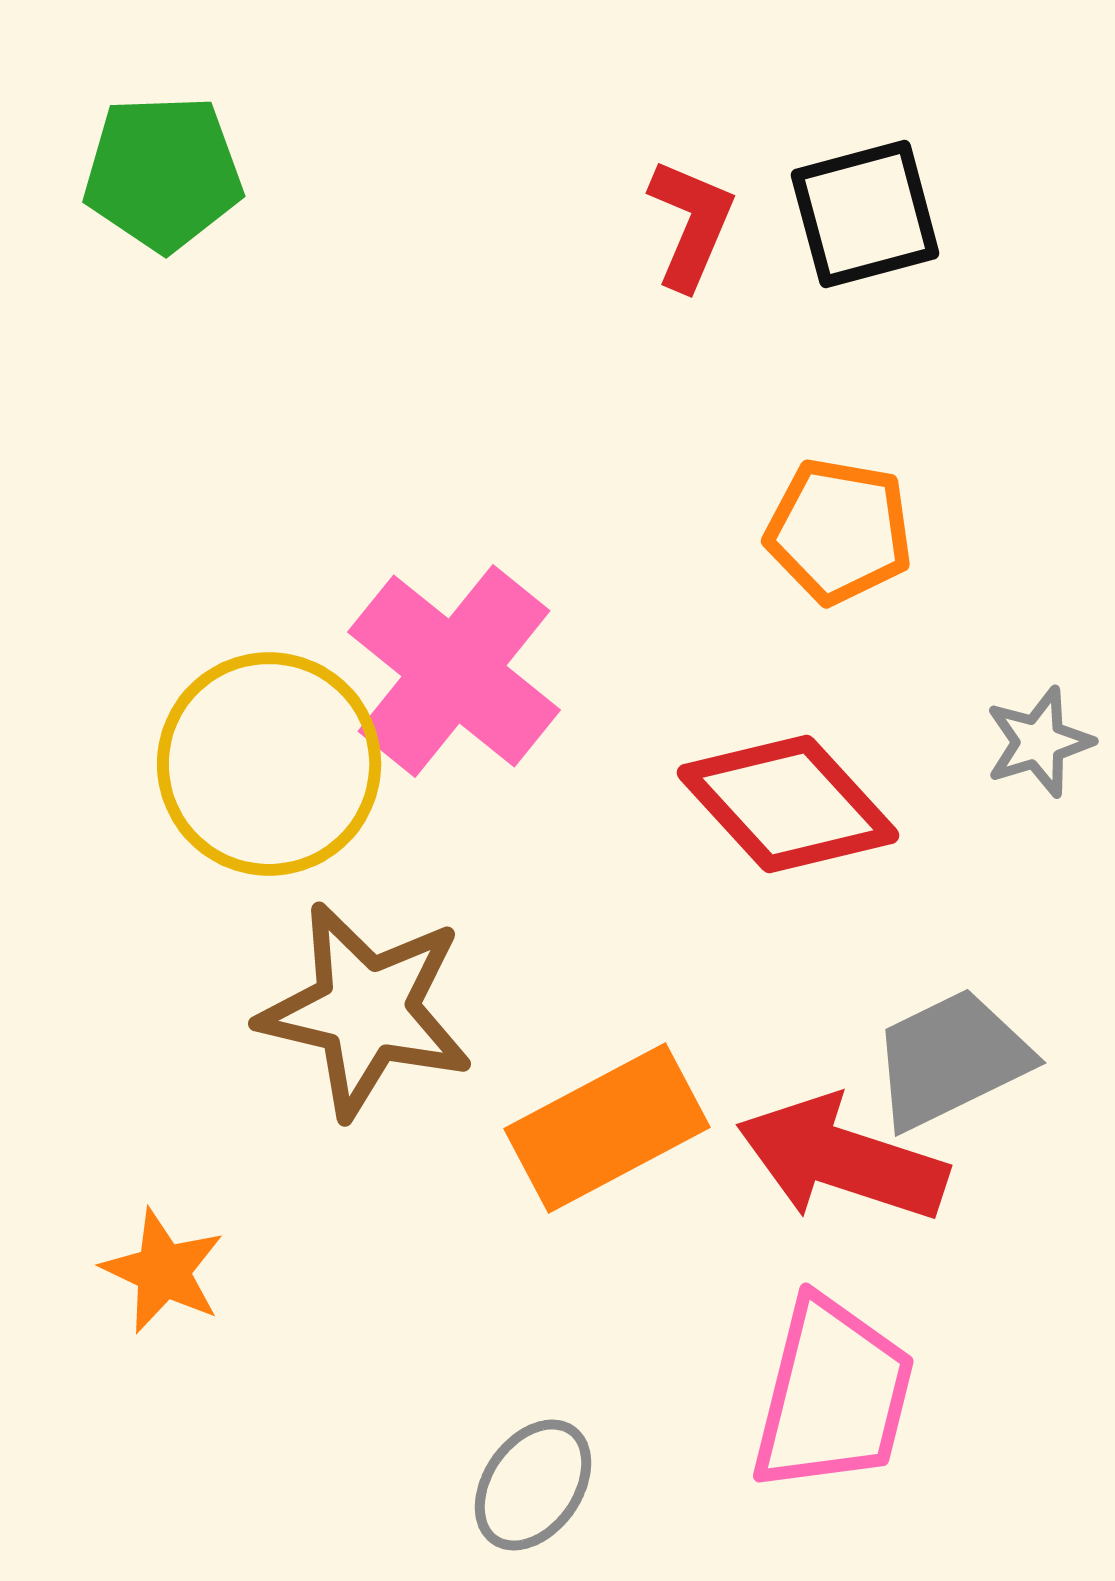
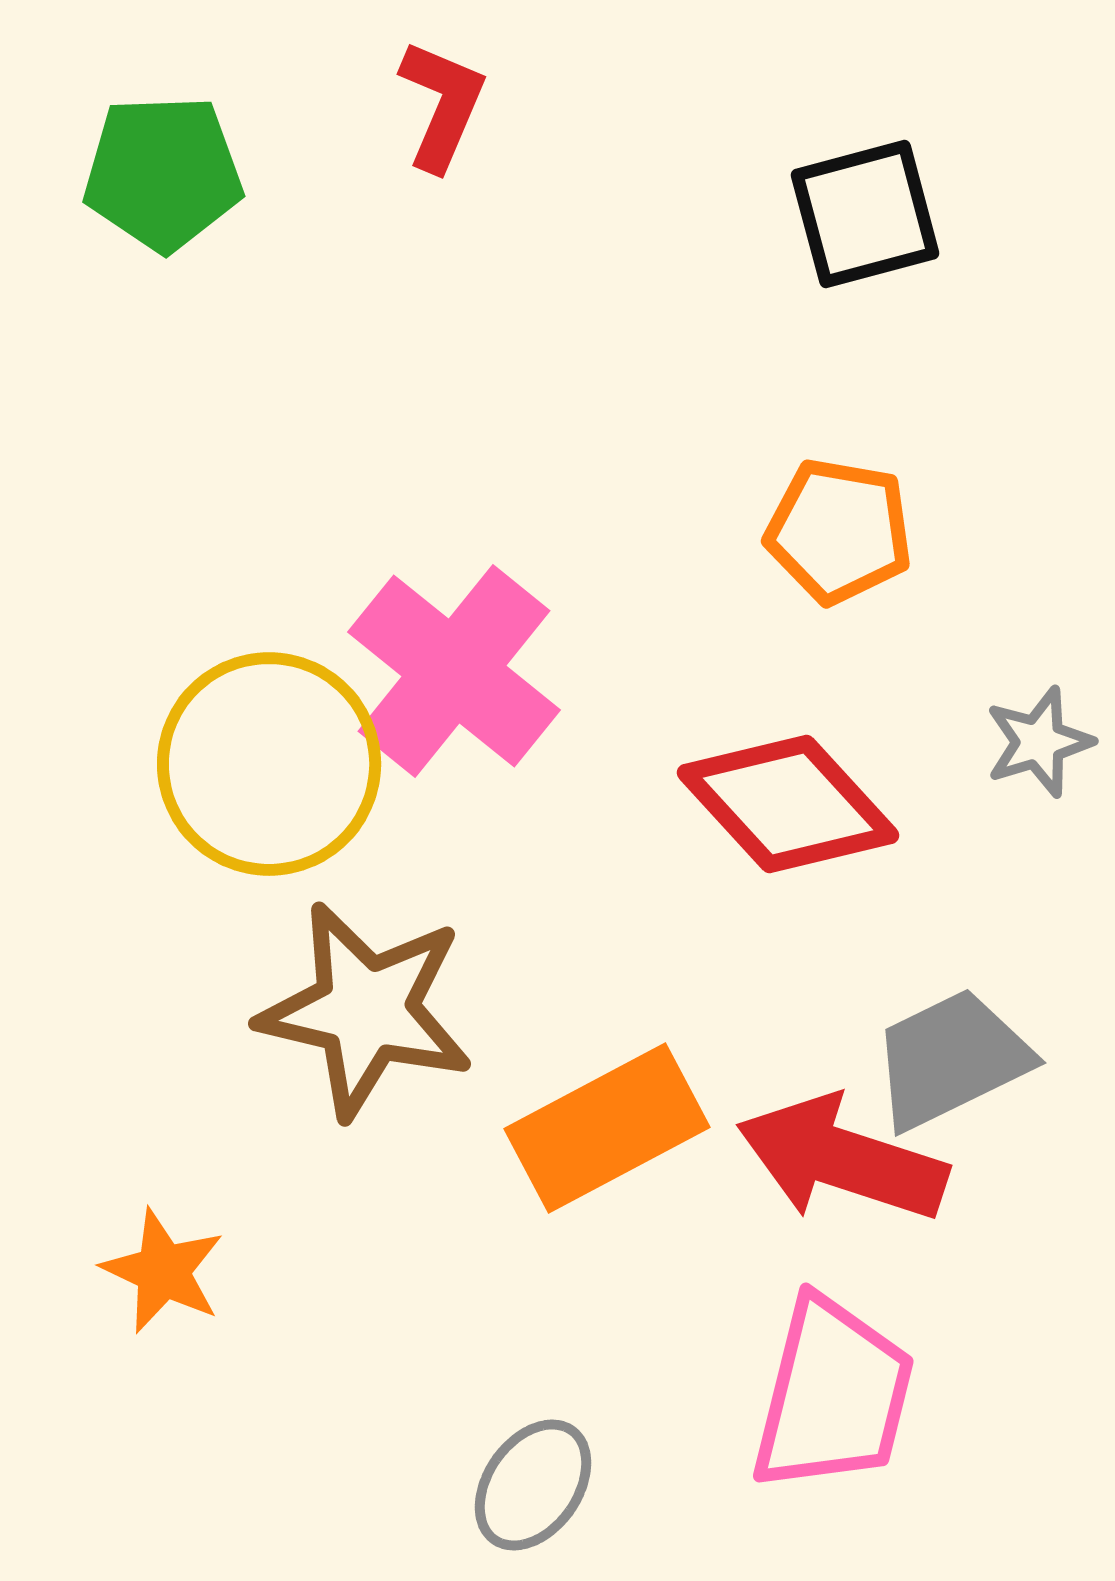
red L-shape: moved 249 px left, 119 px up
